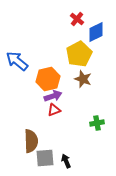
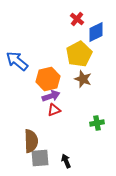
purple arrow: moved 2 px left
gray square: moved 5 px left
